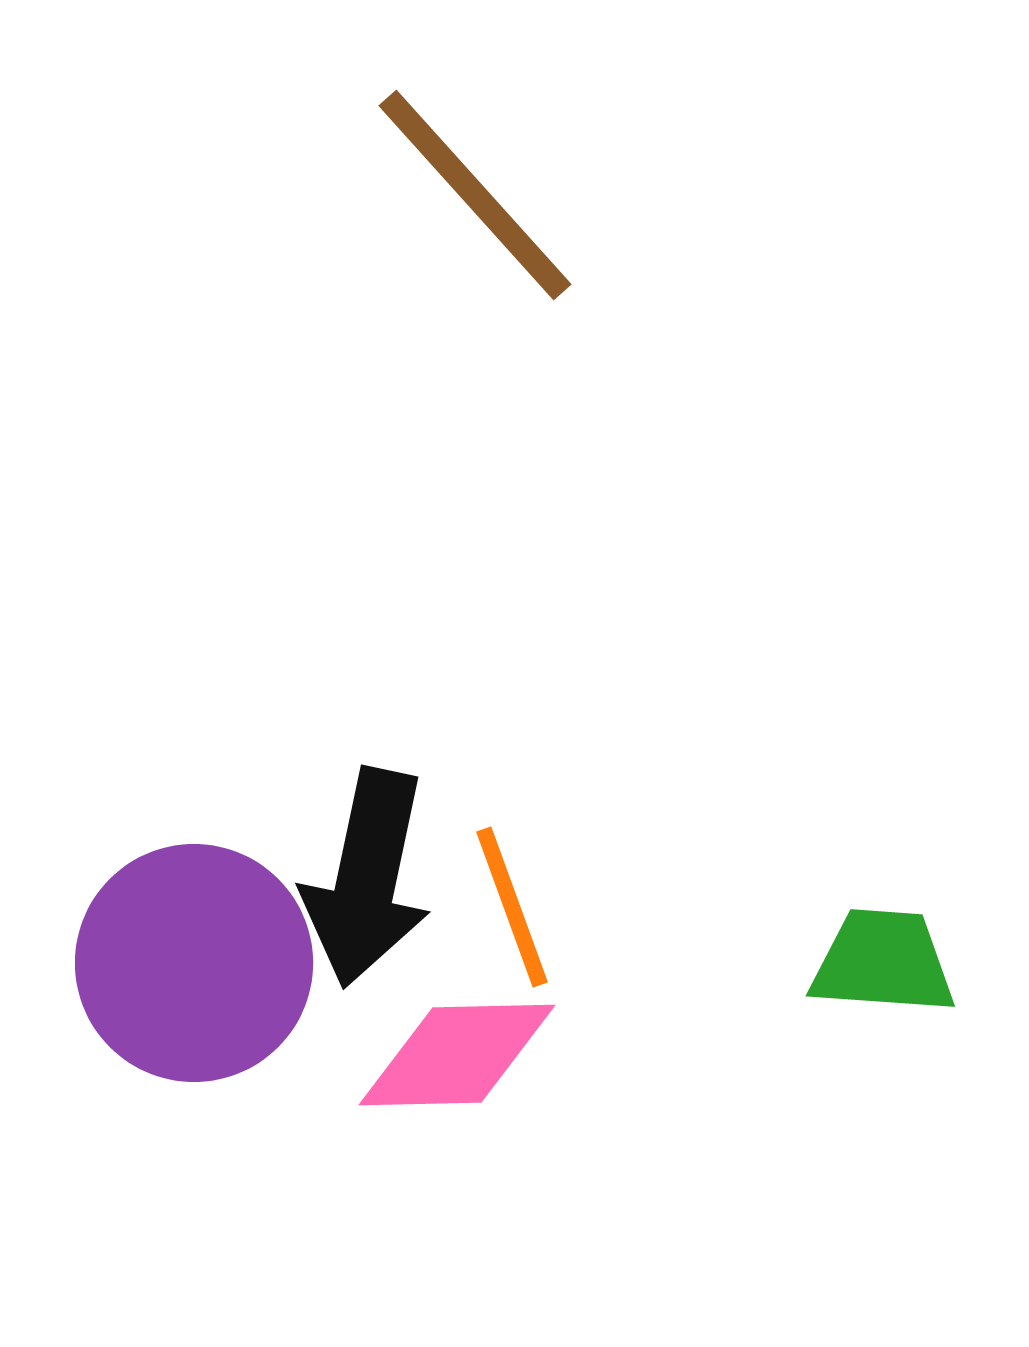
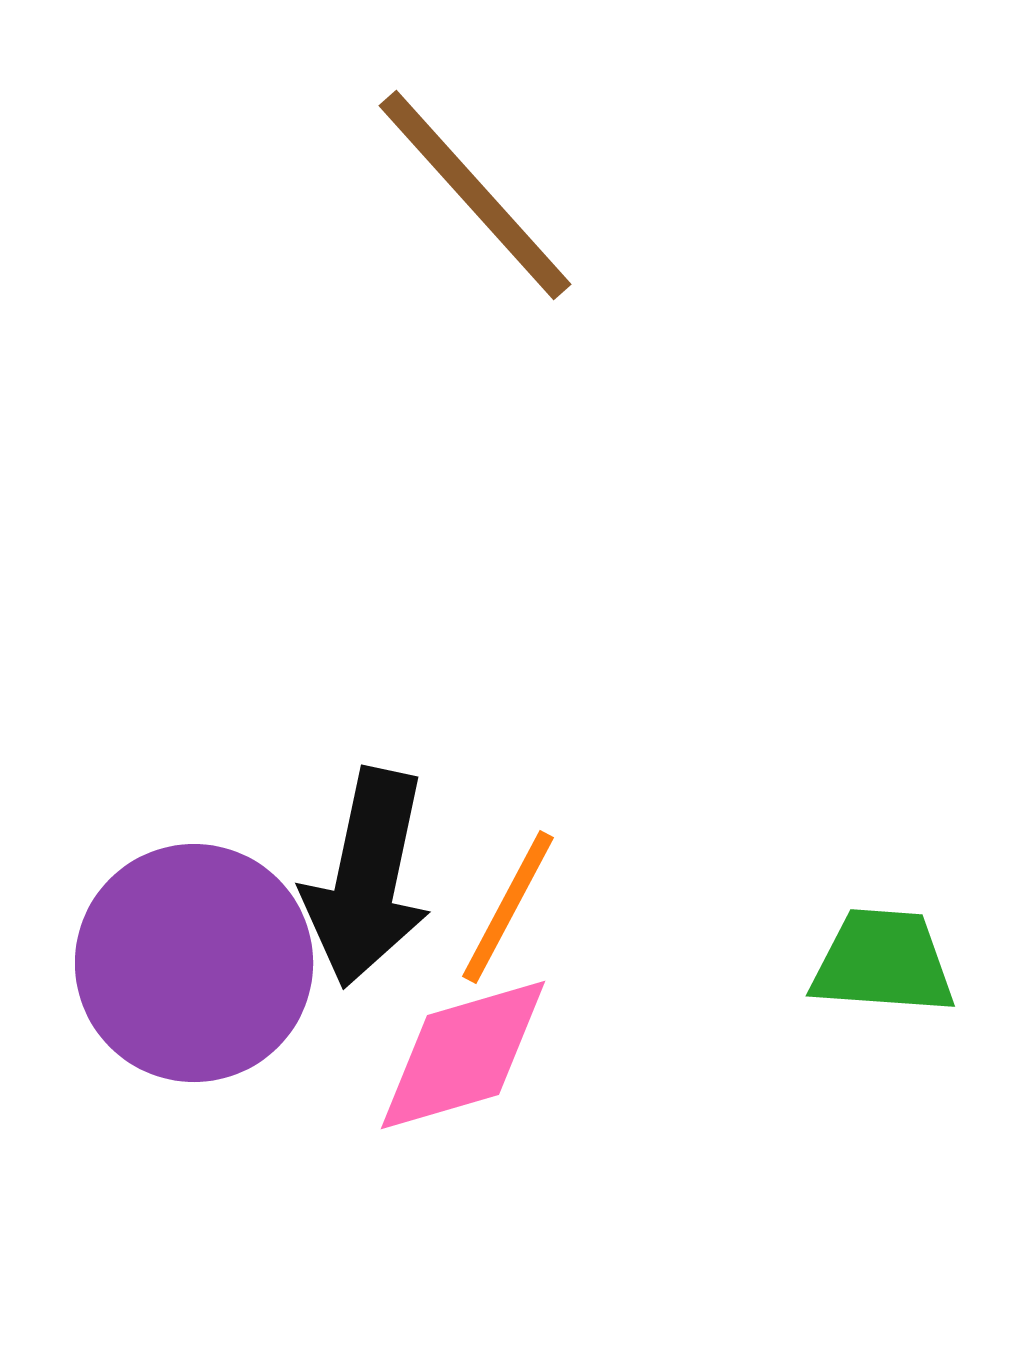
orange line: moved 4 px left; rotated 48 degrees clockwise
pink diamond: moved 6 px right; rotated 15 degrees counterclockwise
